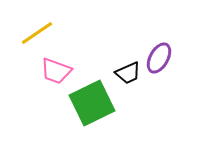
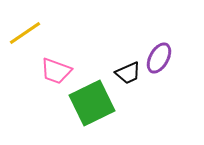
yellow line: moved 12 px left
